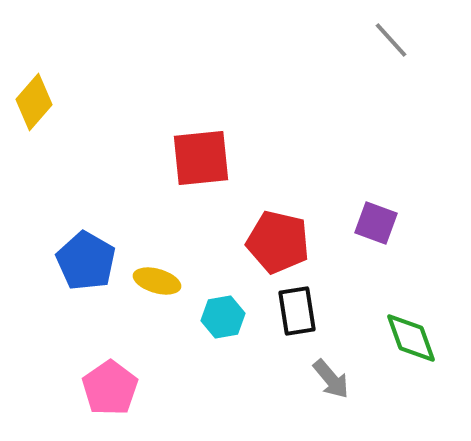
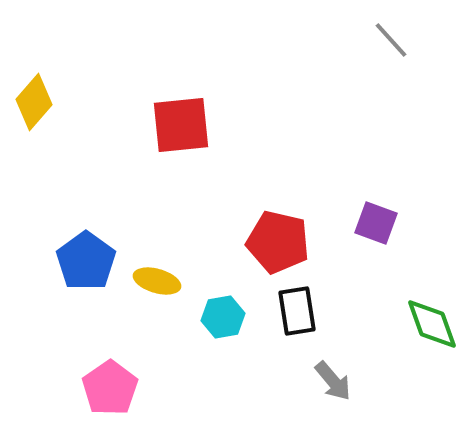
red square: moved 20 px left, 33 px up
blue pentagon: rotated 6 degrees clockwise
green diamond: moved 21 px right, 14 px up
gray arrow: moved 2 px right, 2 px down
